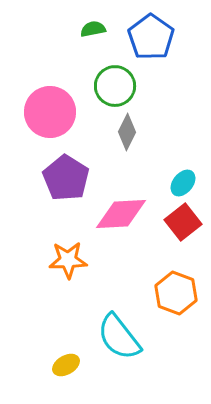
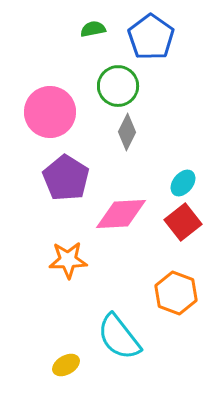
green circle: moved 3 px right
